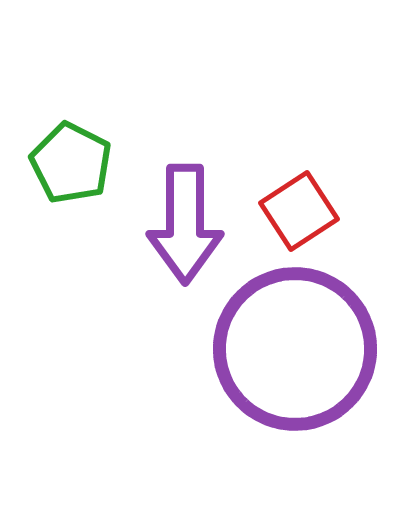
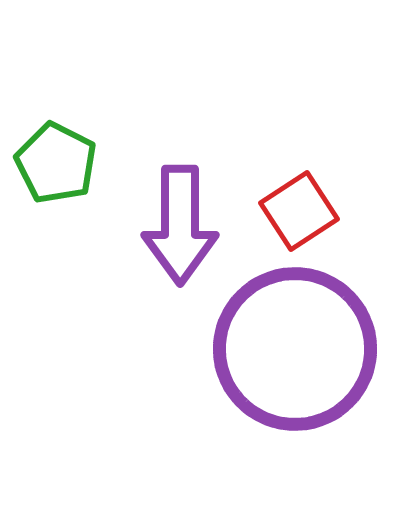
green pentagon: moved 15 px left
purple arrow: moved 5 px left, 1 px down
